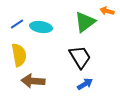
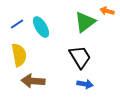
cyan ellipse: rotated 50 degrees clockwise
blue arrow: rotated 42 degrees clockwise
